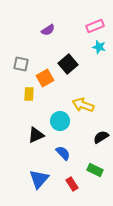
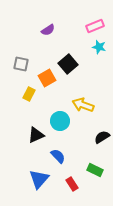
orange square: moved 2 px right
yellow rectangle: rotated 24 degrees clockwise
black semicircle: moved 1 px right
blue semicircle: moved 5 px left, 3 px down
